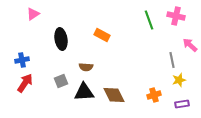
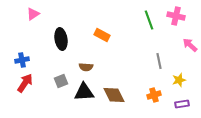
gray line: moved 13 px left, 1 px down
